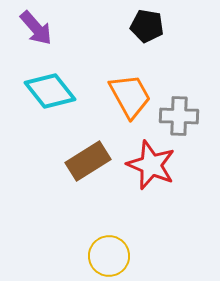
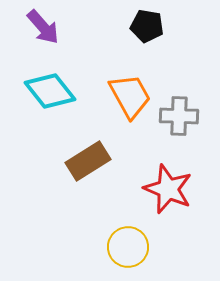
purple arrow: moved 7 px right, 1 px up
red star: moved 17 px right, 24 px down
yellow circle: moved 19 px right, 9 px up
